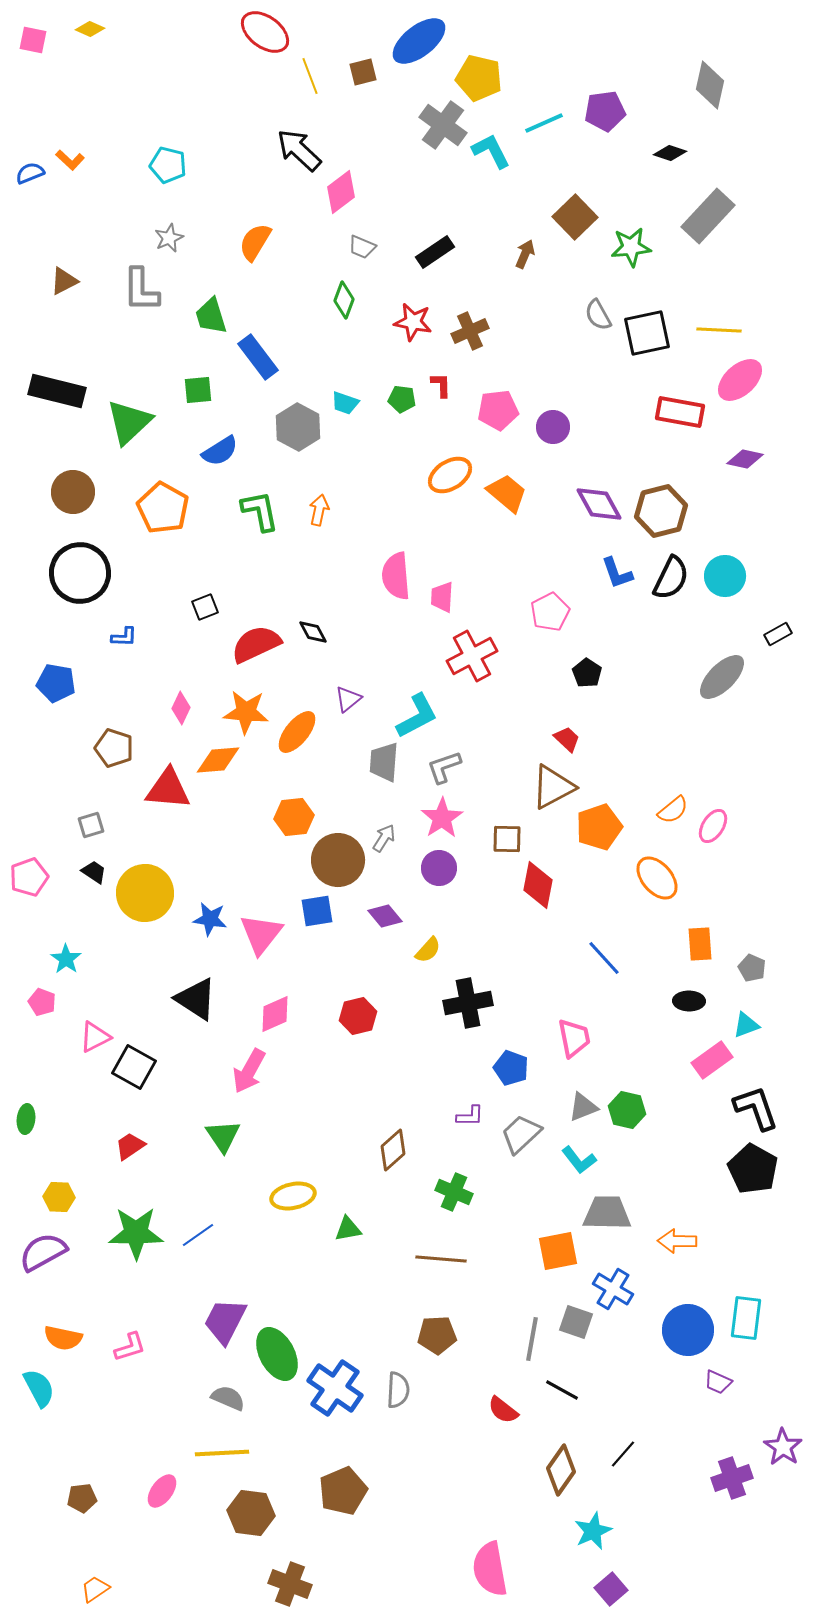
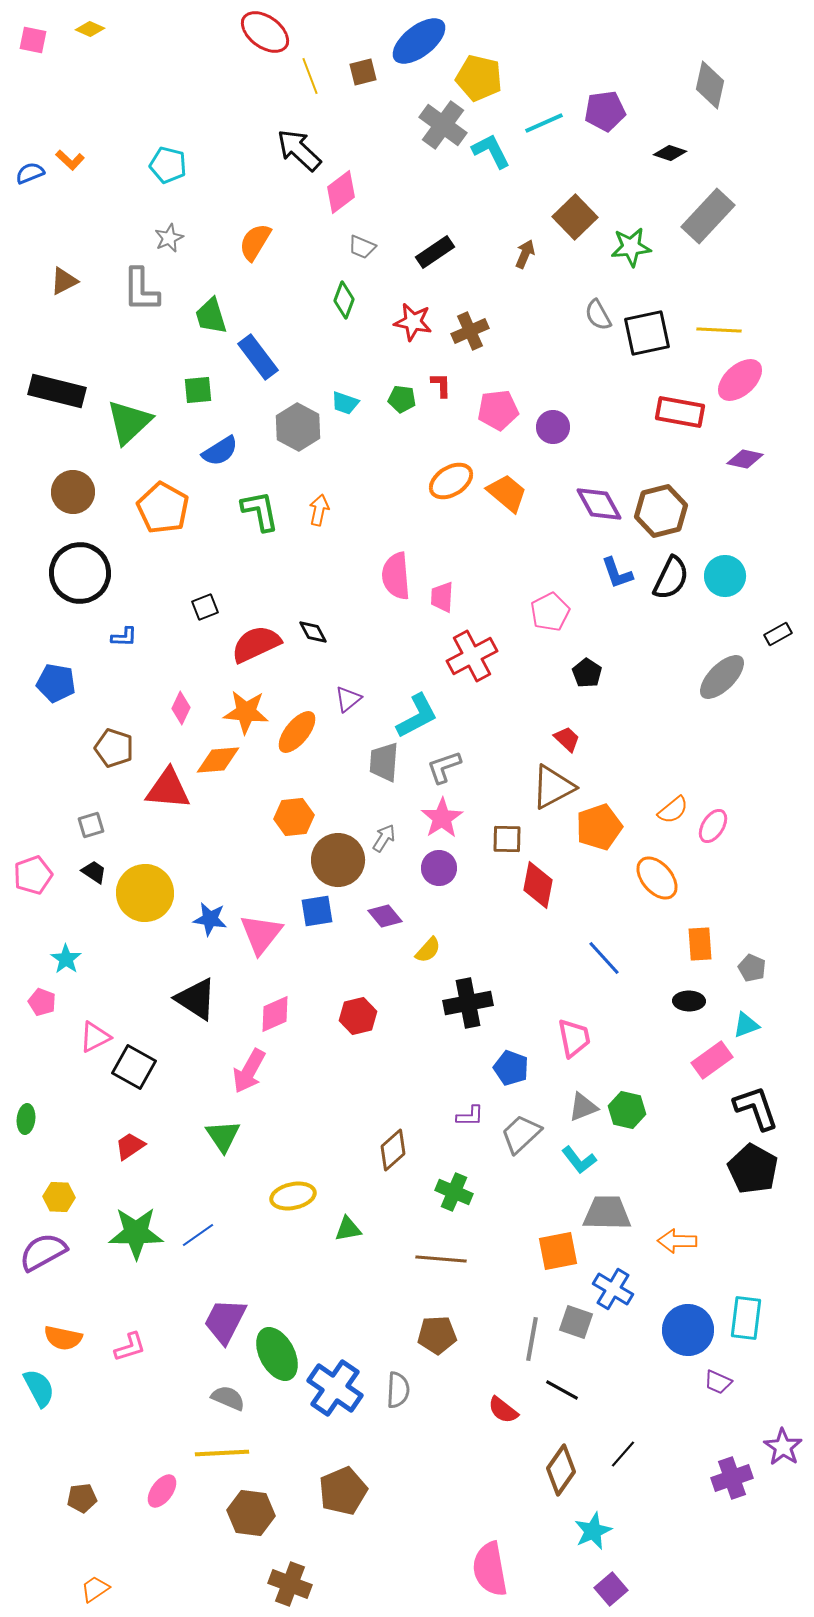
orange ellipse at (450, 475): moved 1 px right, 6 px down
pink pentagon at (29, 877): moved 4 px right, 2 px up
